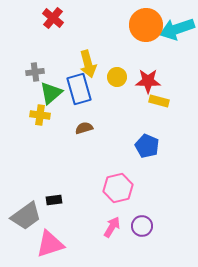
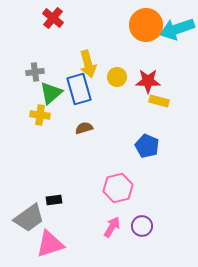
gray trapezoid: moved 3 px right, 2 px down
